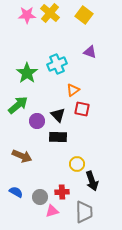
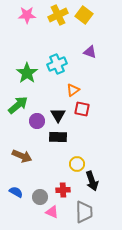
yellow cross: moved 8 px right, 2 px down; rotated 24 degrees clockwise
black triangle: rotated 14 degrees clockwise
red cross: moved 1 px right, 2 px up
pink triangle: moved 1 px down; rotated 40 degrees clockwise
